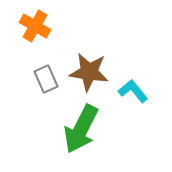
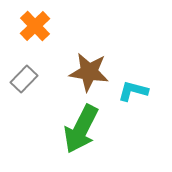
orange cross: rotated 16 degrees clockwise
gray rectangle: moved 22 px left; rotated 68 degrees clockwise
cyan L-shape: rotated 36 degrees counterclockwise
